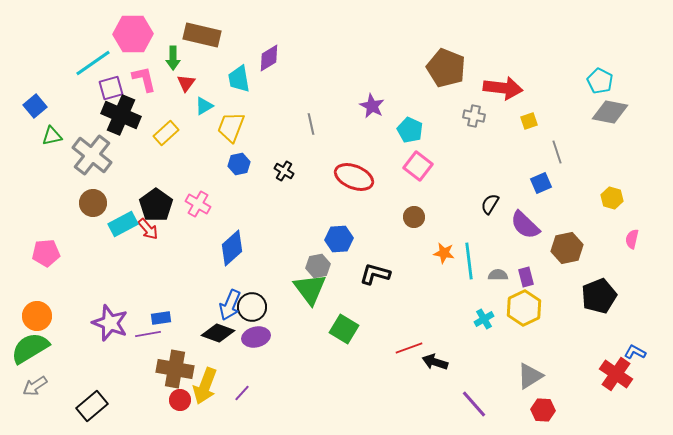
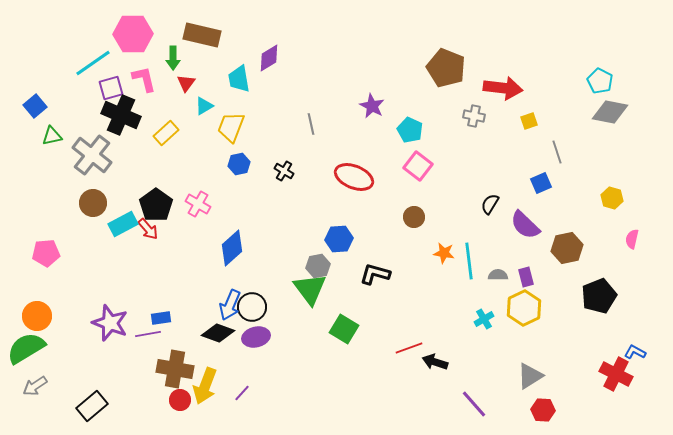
green semicircle at (30, 348): moved 4 px left
red cross at (616, 374): rotated 8 degrees counterclockwise
